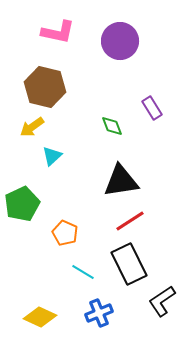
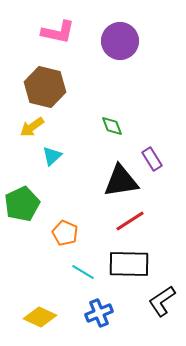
purple rectangle: moved 51 px down
black rectangle: rotated 63 degrees counterclockwise
